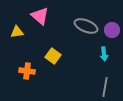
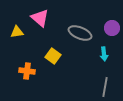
pink triangle: moved 2 px down
gray ellipse: moved 6 px left, 7 px down
purple circle: moved 2 px up
